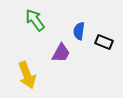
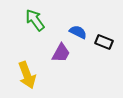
blue semicircle: moved 1 px left, 1 px down; rotated 108 degrees clockwise
